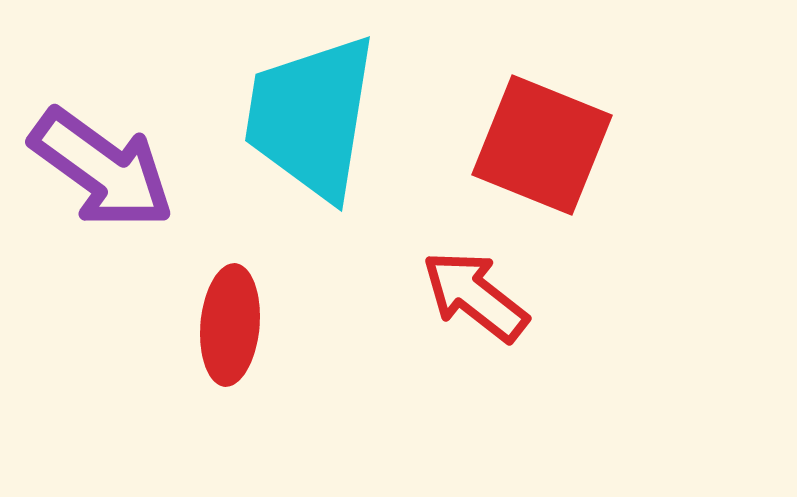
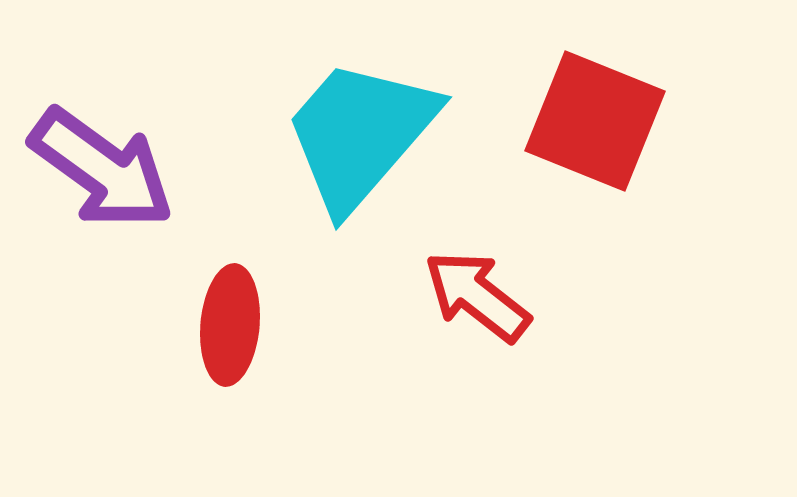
cyan trapezoid: moved 49 px right, 17 px down; rotated 32 degrees clockwise
red square: moved 53 px right, 24 px up
red arrow: moved 2 px right
